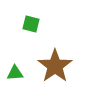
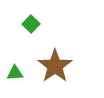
green square: rotated 30 degrees clockwise
